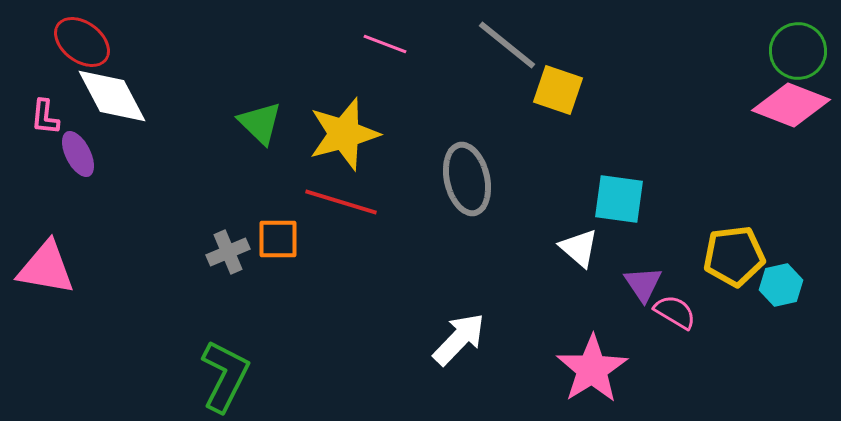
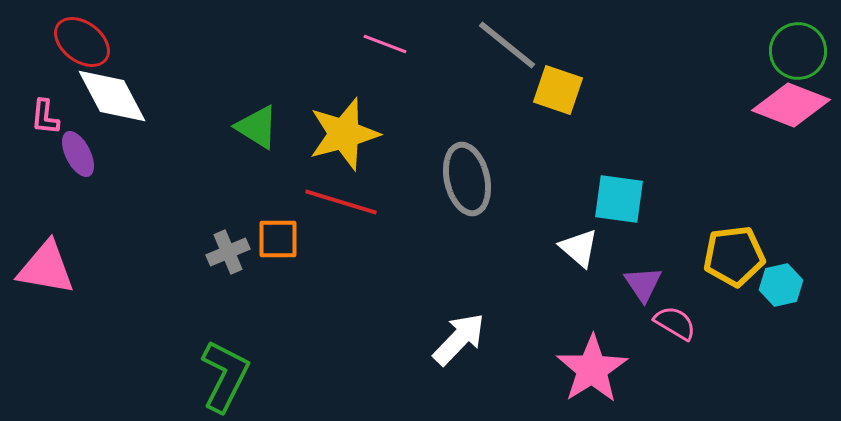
green triangle: moved 3 px left, 4 px down; rotated 12 degrees counterclockwise
pink semicircle: moved 11 px down
